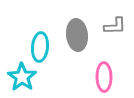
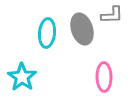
gray L-shape: moved 3 px left, 11 px up
gray ellipse: moved 5 px right, 6 px up; rotated 12 degrees counterclockwise
cyan ellipse: moved 7 px right, 14 px up
